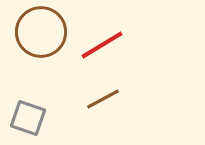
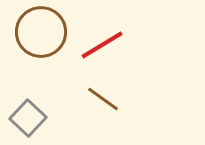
brown line: rotated 64 degrees clockwise
gray square: rotated 24 degrees clockwise
